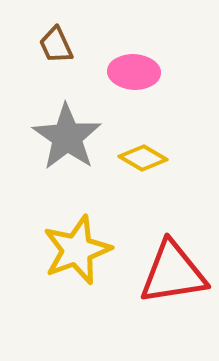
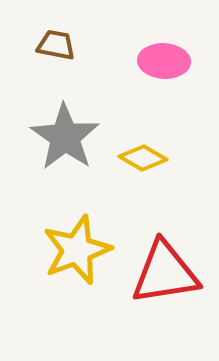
brown trapezoid: rotated 126 degrees clockwise
pink ellipse: moved 30 px right, 11 px up
gray star: moved 2 px left
red triangle: moved 8 px left
